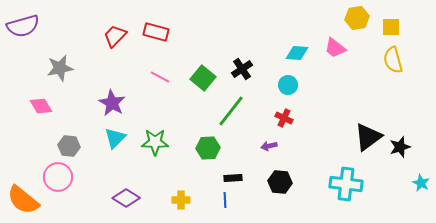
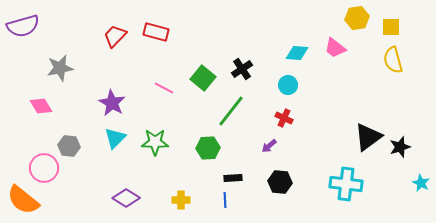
pink line: moved 4 px right, 11 px down
purple arrow: rotated 28 degrees counterclockwise
pink circle: moved 14 px left, 9 px up
